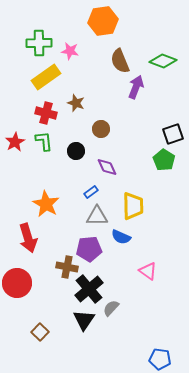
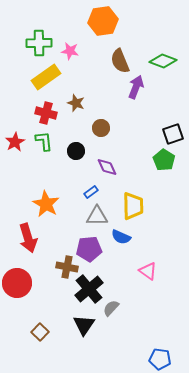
brown circle: moved 1 px up
black triangle: moved 5 px down
